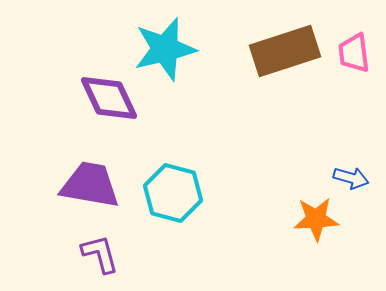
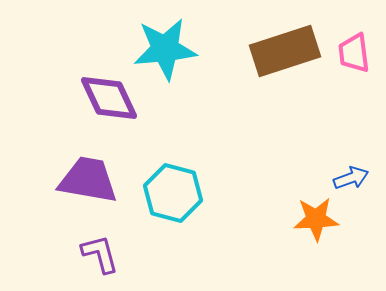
cyan star: rotated 8 degrees clockwise
blue arrow: rotated 36 degrees counterclockwise
purple trapezoid: moved 2 px left, 5 px up
